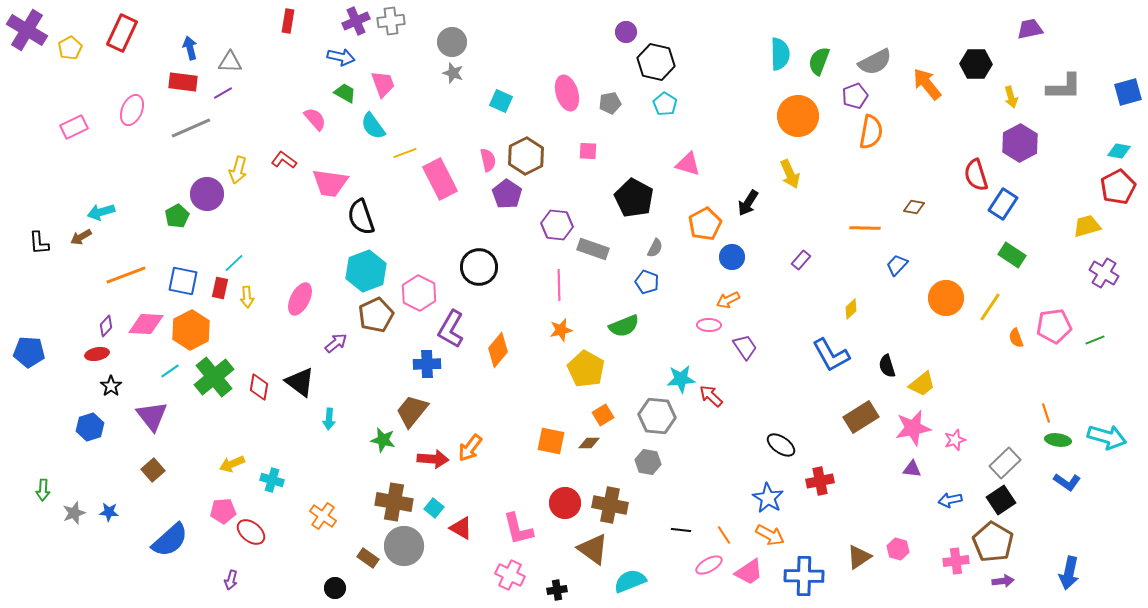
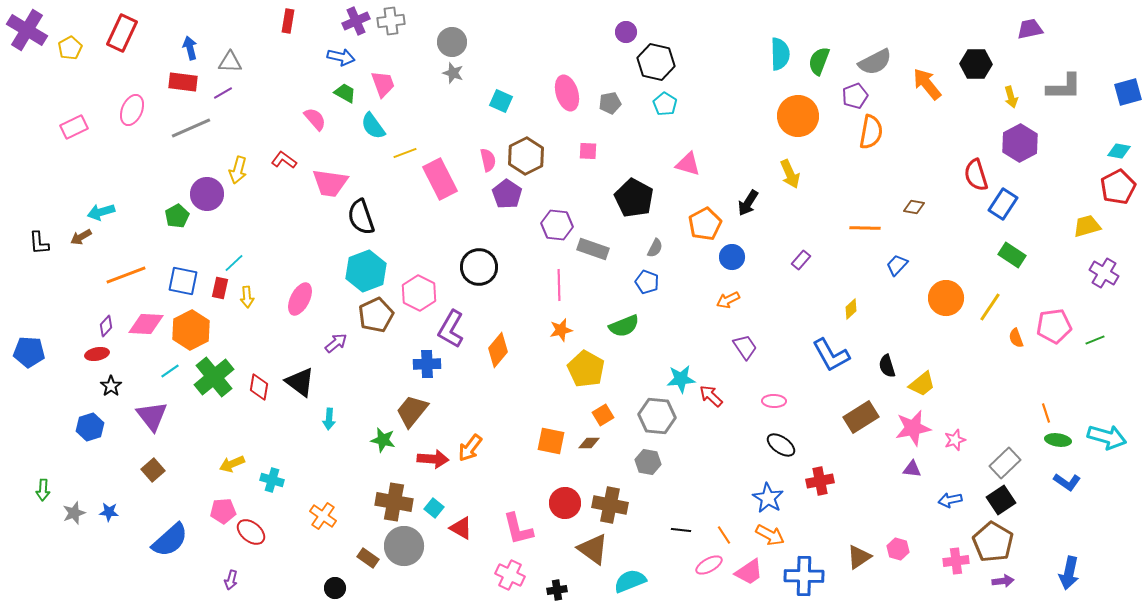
pink ellipse at (709, 325): moved 65 px right, 76 px down
